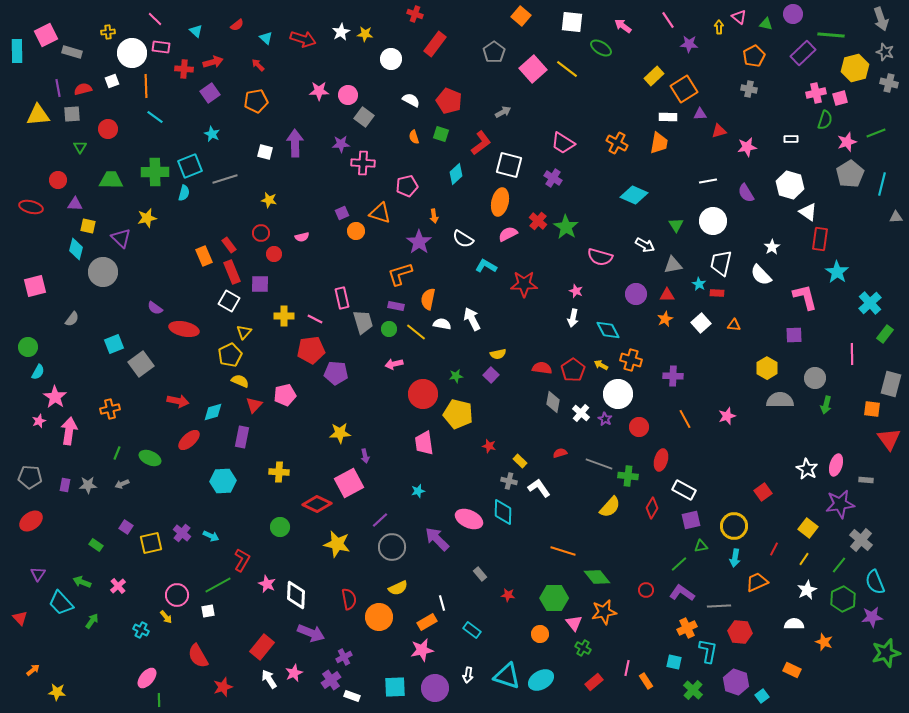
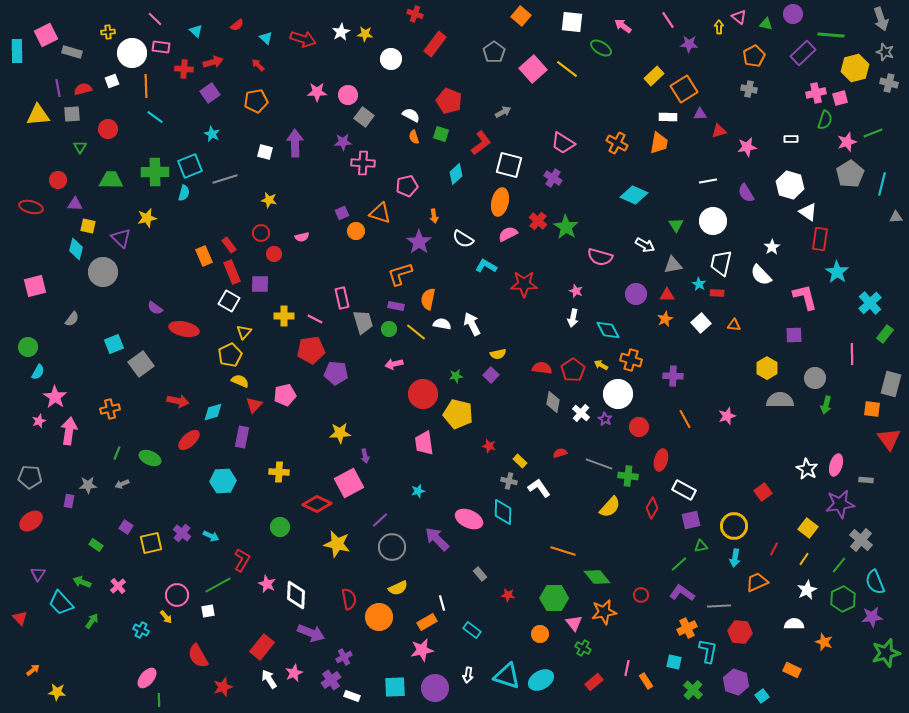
pink star at (319, 91): moved 2 px left, 1 px down
white semicircle at (411, 100): moved 15 px down
green line at (876, 133): moved 3 px left
purple star at (341, 144): moved 2 px right, 2 px up
white arrow at (472, 319): moved 5 px down
purple rectangle at (65, 485): moved 4 px right, 16 px down
red circle at (646, 590): moved 5 px left, 5 px down
